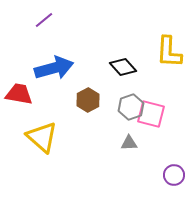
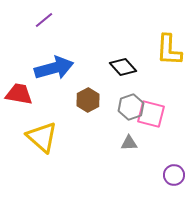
yellow L-shape: moved 2 px up
